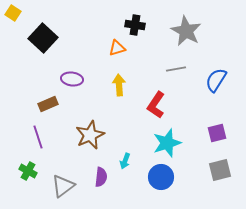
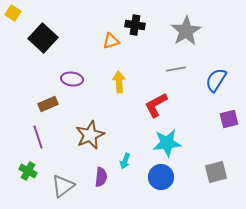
gray star: rotated 12 degrees clockwise
orange triangle: moved 6 px left, 7 px up
yellow arrow: moved 3 px up
red L-shape: rotated 28 degrees clockwise
purple square: moved 12 px right, 14 px up
cyan star: rotated 12 degrees clockwise
gray square: moved 4 px left, 2 px down
